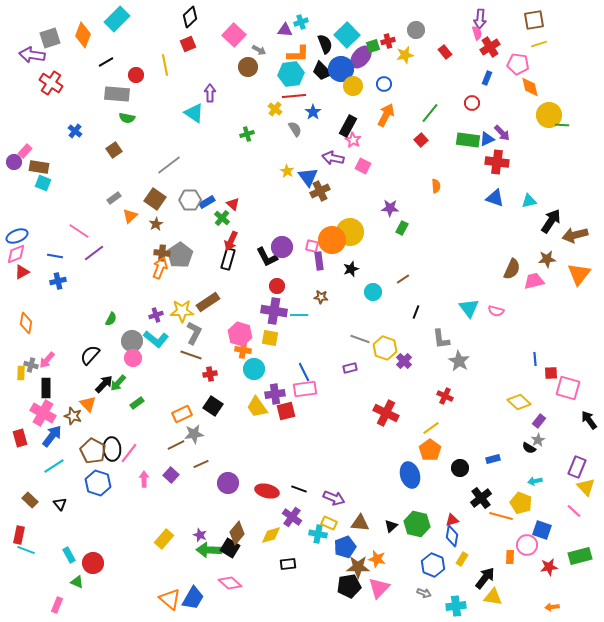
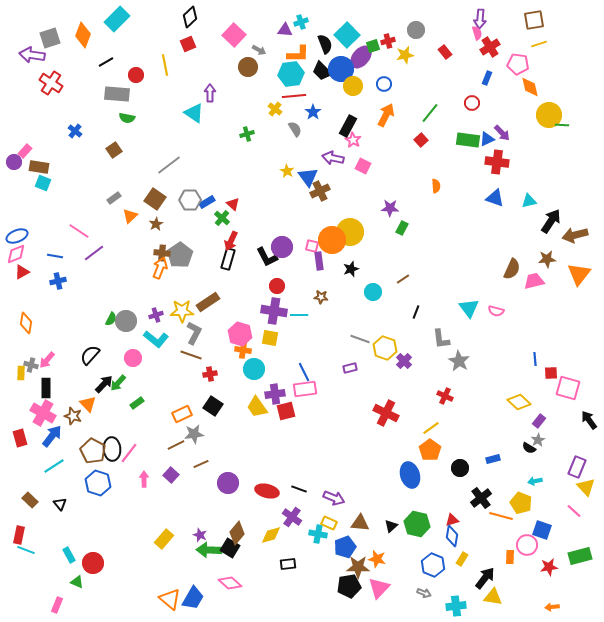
gray circle at (132, 341): moved 6 px left, 20 px up
